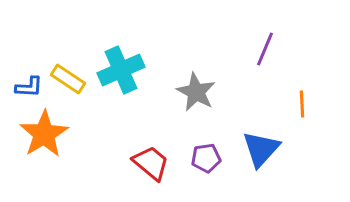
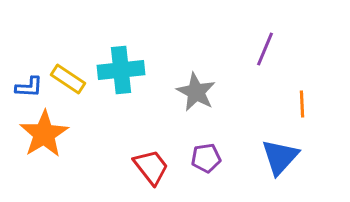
cyan cross: rotated 18 degrees clockwise
blue triangle: moved 19 px right, 8 px down
red trapezoid: moved 4 px down; rotated 12 degrees clockwise
